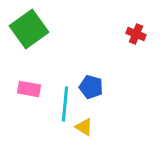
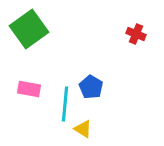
blue pentagon: rotated 15 degrees clockwise
yellow triangle: moved 1 px left, 2 px down
